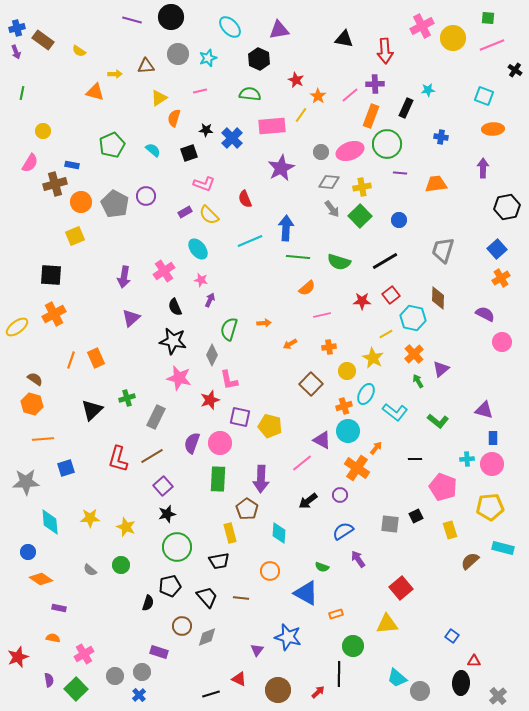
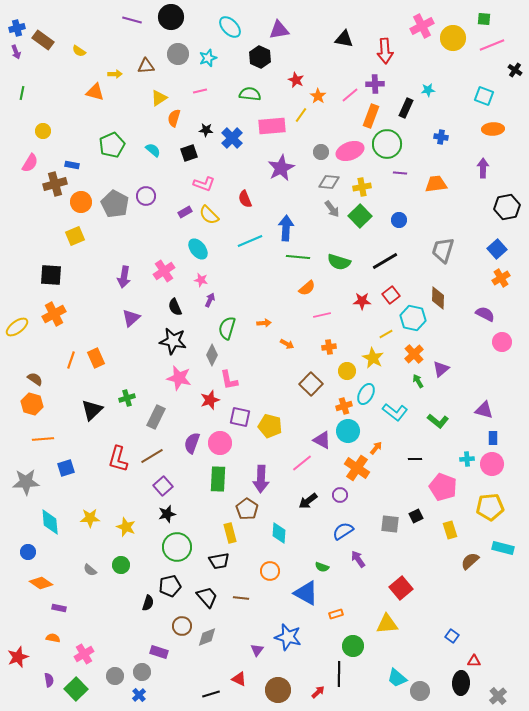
green square at (488, 18): moved 4 px left, 1 px down
black hexagon at (259, 59): moved 1 px right, 2 px up
green semicircle at (229, 329): moved 2 px left, 1 px up
orange arrow at (290, 344): moved 3 px left; rotated 120 degrees counterclockwise
orange diamond at (41, 579): moved 4 px down
